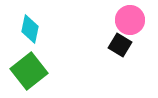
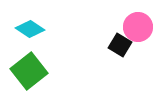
pink circle: moved 8 px right, 7 px down
cyan diamond: rotated 68 degrees counterclockwise
